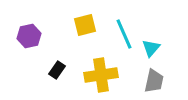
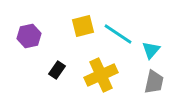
yellow square: moved 2 px left, 1 px down
cyan line: moved 6 px left; rotated 32 degrees counterclockwise
cyan triangle: moved 2 px down
yellow cross: rotated 16 degrees counterclockwise
gray trapezoid: moved 1 px down
